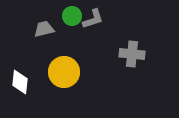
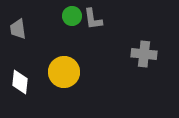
gray L-shape: rotated 100 degrees clockwise
gray trapezoid: moved 26 px left; rotated 85 degrees counterclockwise
gray cross: moved 12 px right
